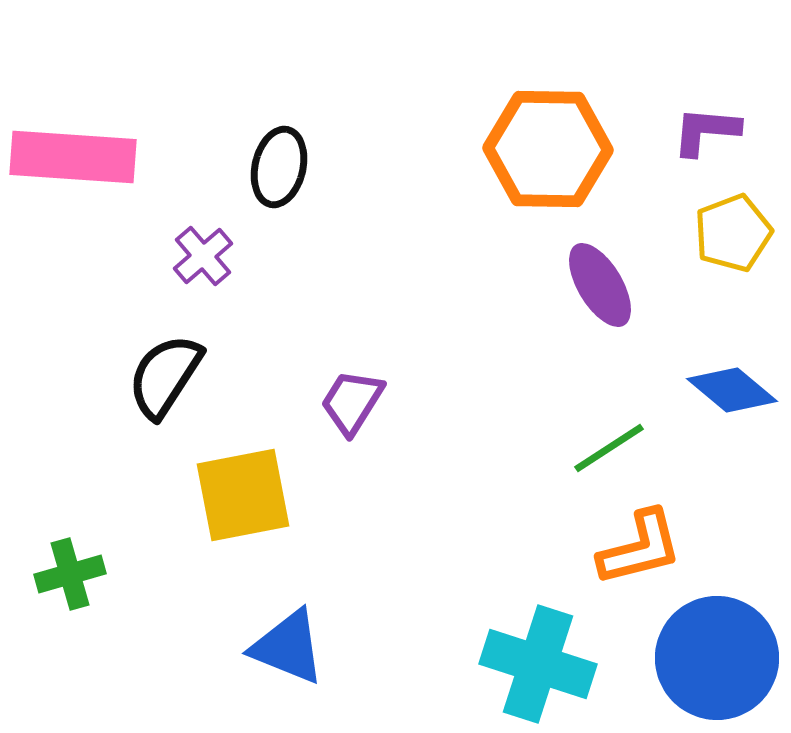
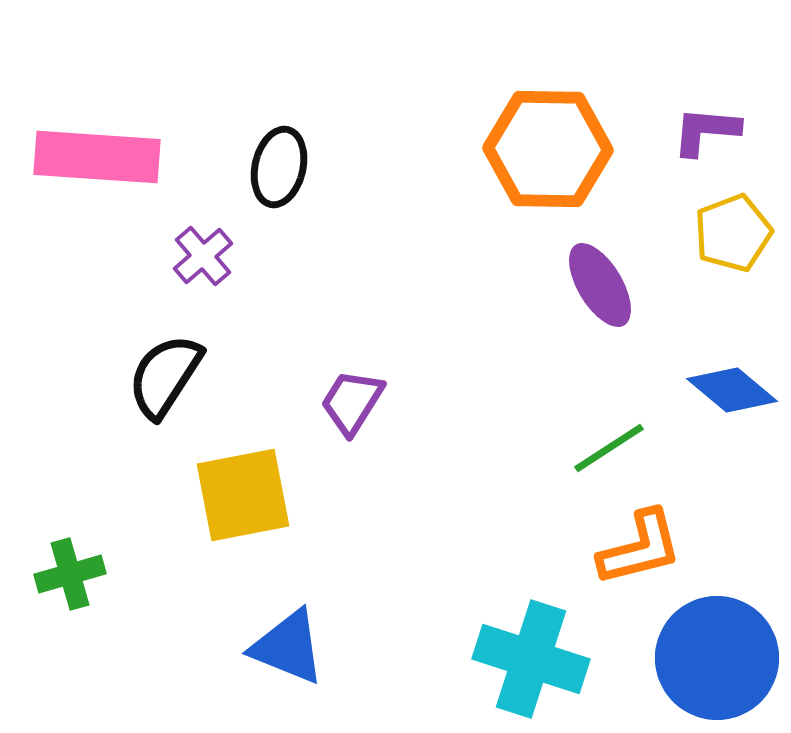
pink rectangle: moved 24 px right
cyan cross: moved 7 px left, 5 px up
